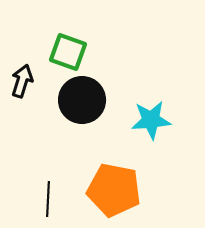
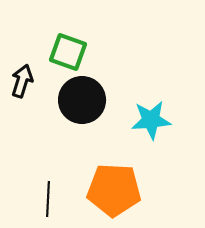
orange pentagon: rotated 8 degrees counterclockwise
